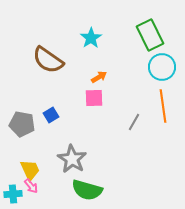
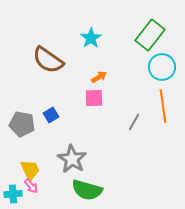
green rectangle: rotated 64 degrees clockwise
